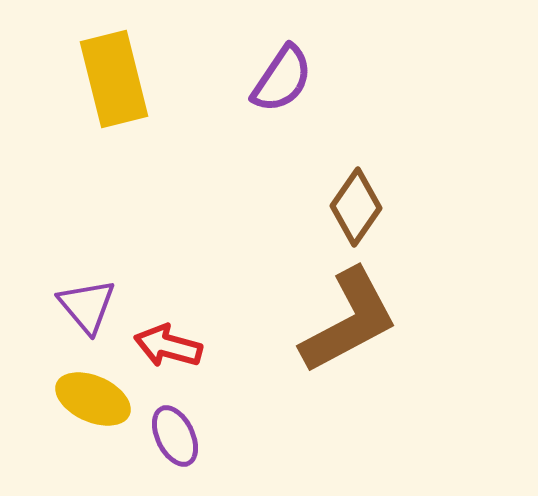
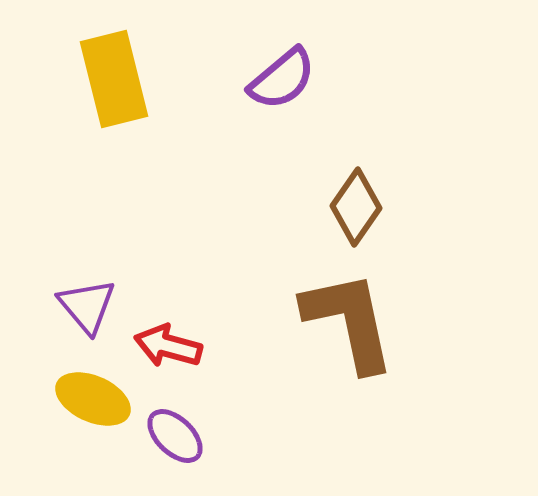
purple semicircle: rotated 16 degrees clockwise
brown L-shape: rotated 74 degrees counterclockwise
purple ellipse: rotated 20 degrees counterclockwise
